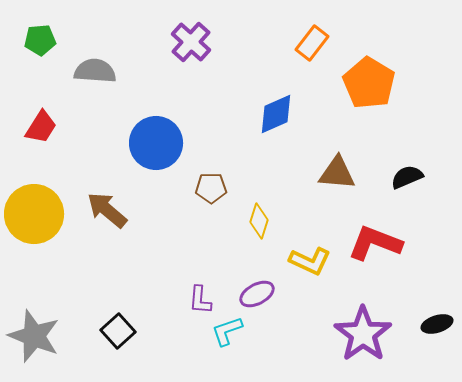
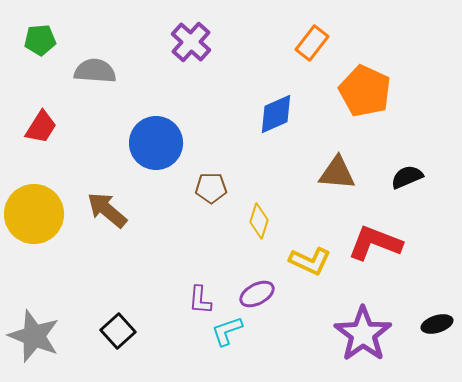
orange pentagon: moved 4 px left, 8 px down; rotated 6 degrees counterclockwise
